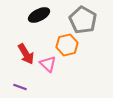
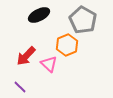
orange hexagon: rotated 10 degrees counterclockwise
red arrow: moved 2 px down; rotated 75 degrees clockwise
pink triangle: moved 1 px right
purple line: rotated 24 degrees clockwise
